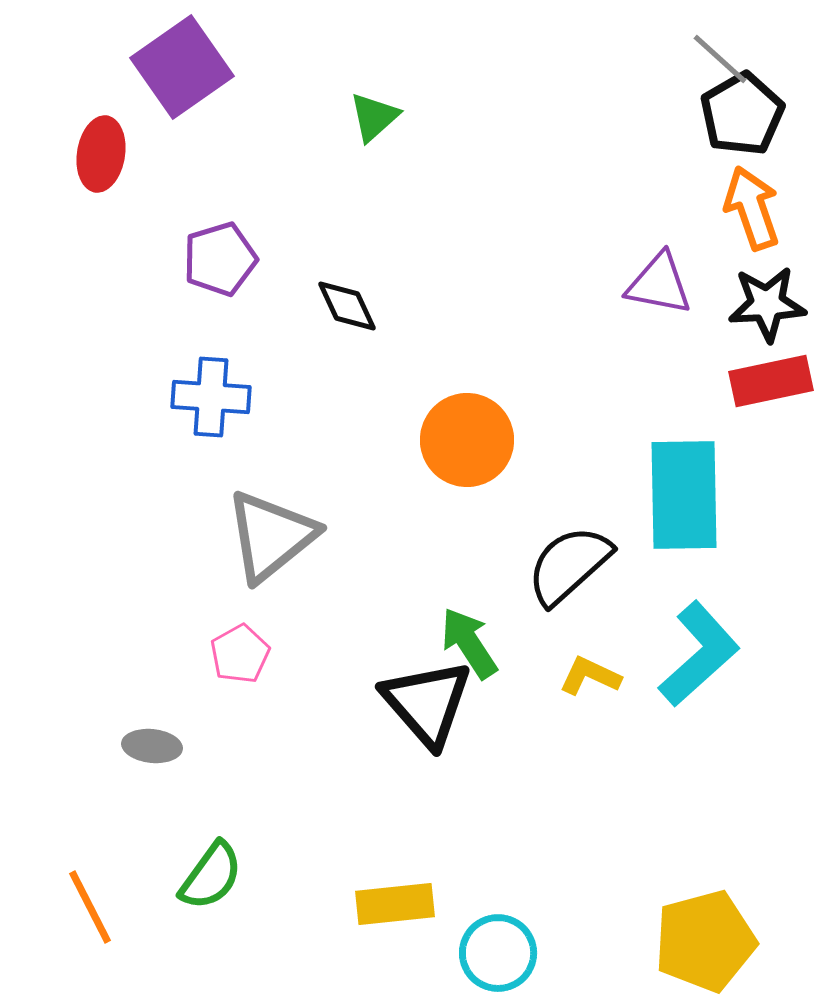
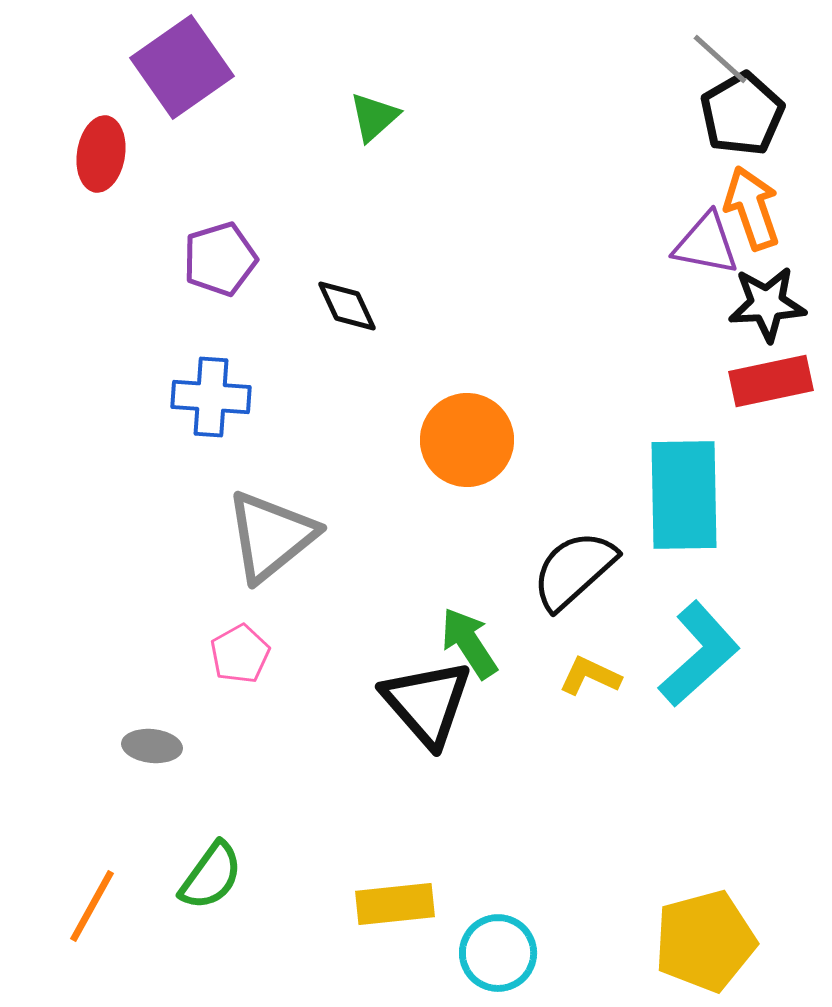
purple triangle: moved 47 px right, 40 px up
black semicircle: moved 5 px right, 5 px down
orange line: moved 2 px right, 1 px up; rotated 56 degrees clockwise
